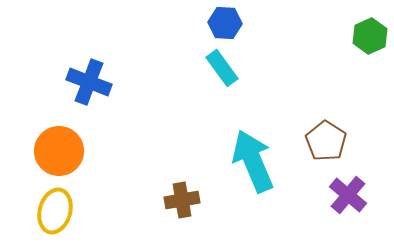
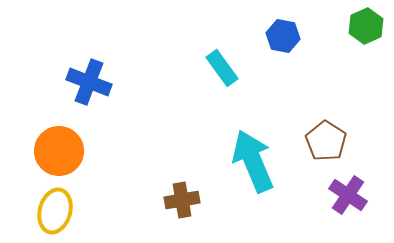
blue hexagon: moved 58 px right, 13 px down; rotated 8 degrees clockwise
green hexagon: moved 4 px left, 10 px up
purple cross: rotated 6 degrees counterclockwise
